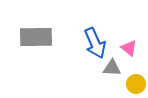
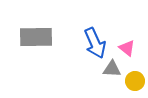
pink triangle: moved 2 px left
gray triangle: moved 1 px down
yellow circle: moved 1 px left, 3 px up
